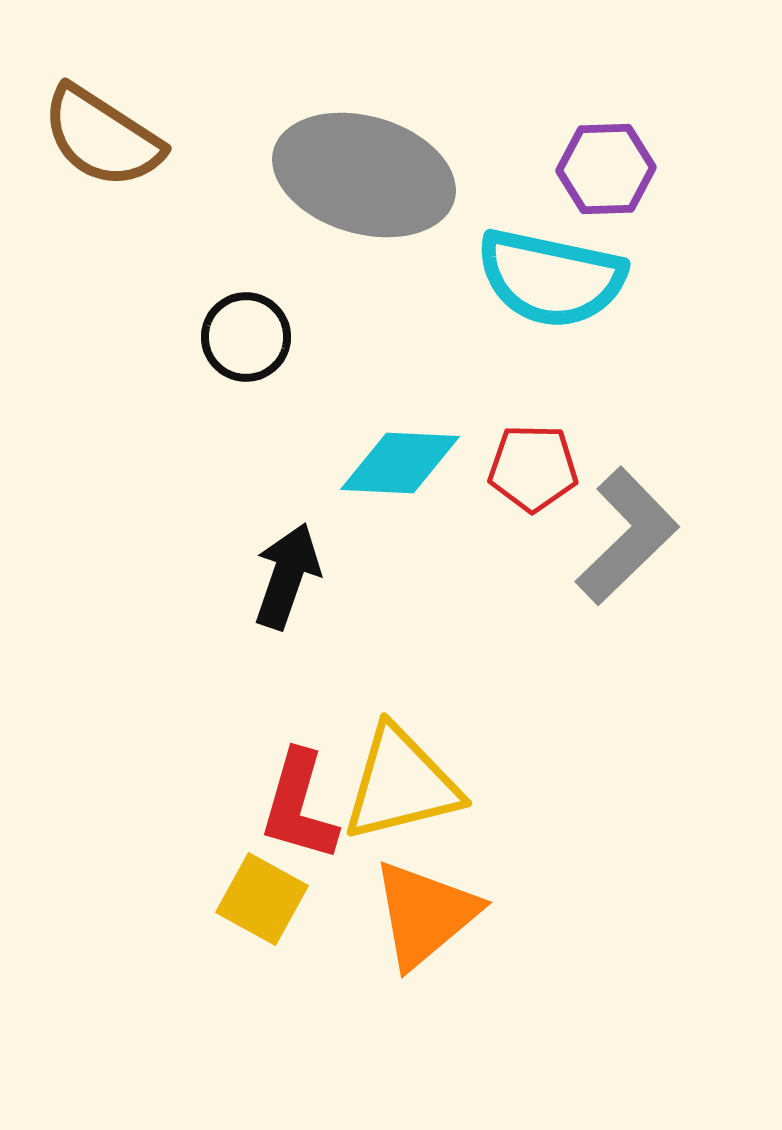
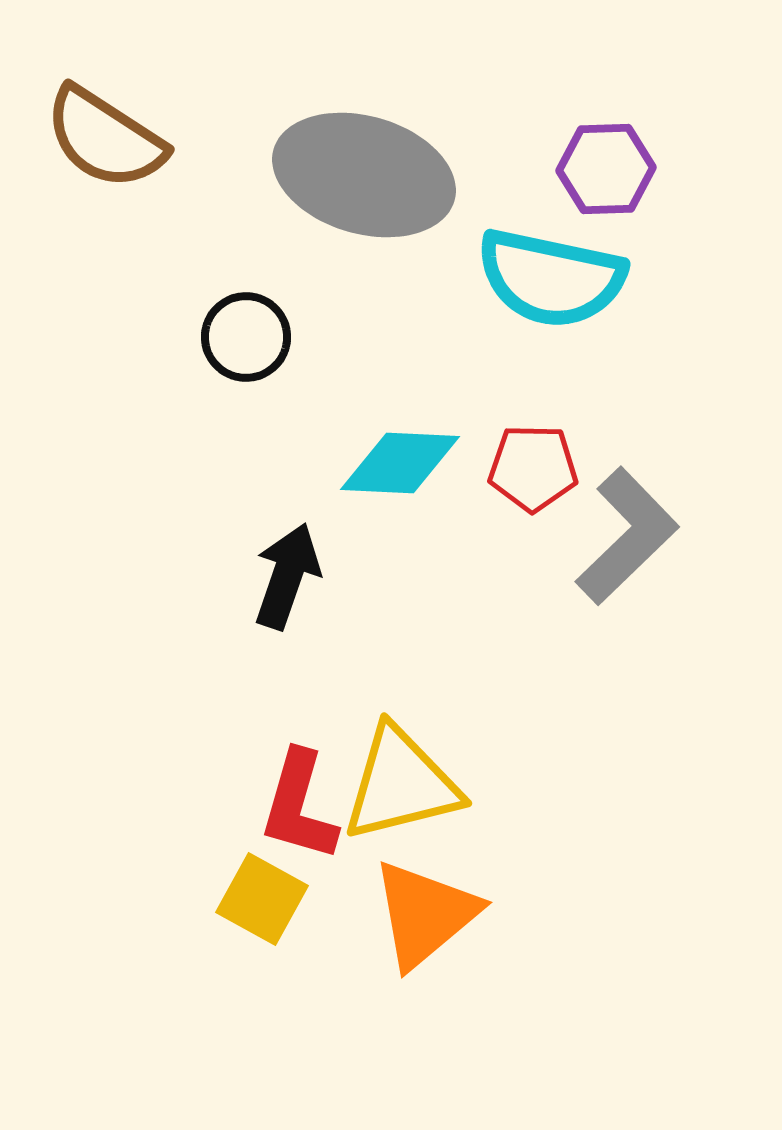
brown semicircle: moved 3 px right, 1 px down
